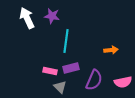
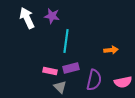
purple semicircle: rotated 10 degrees counterclockwise
